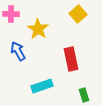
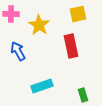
yellow square: rotated 30 degrees clockwise
yellow star: moved 1 px right, 4 px up
red rectangle: moved 13 px up
green rectangle: moved 1 px left
